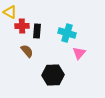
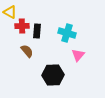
pink triangle: moved 1 px left, 2 px down
